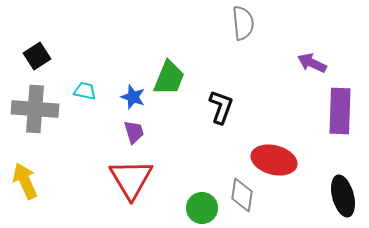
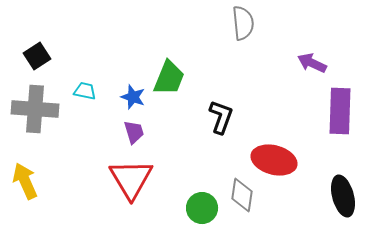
black L-shape: moved 10 px down
